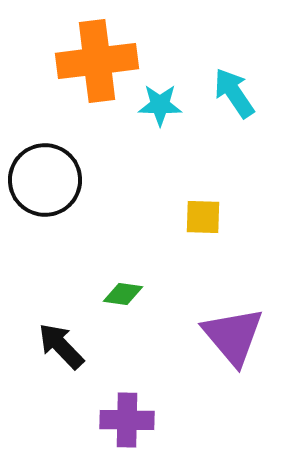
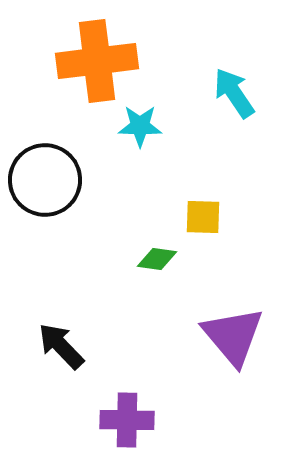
cyan star: moved 20 px left, 21 px down
green diamond: moved 34 px right, 35 px up
